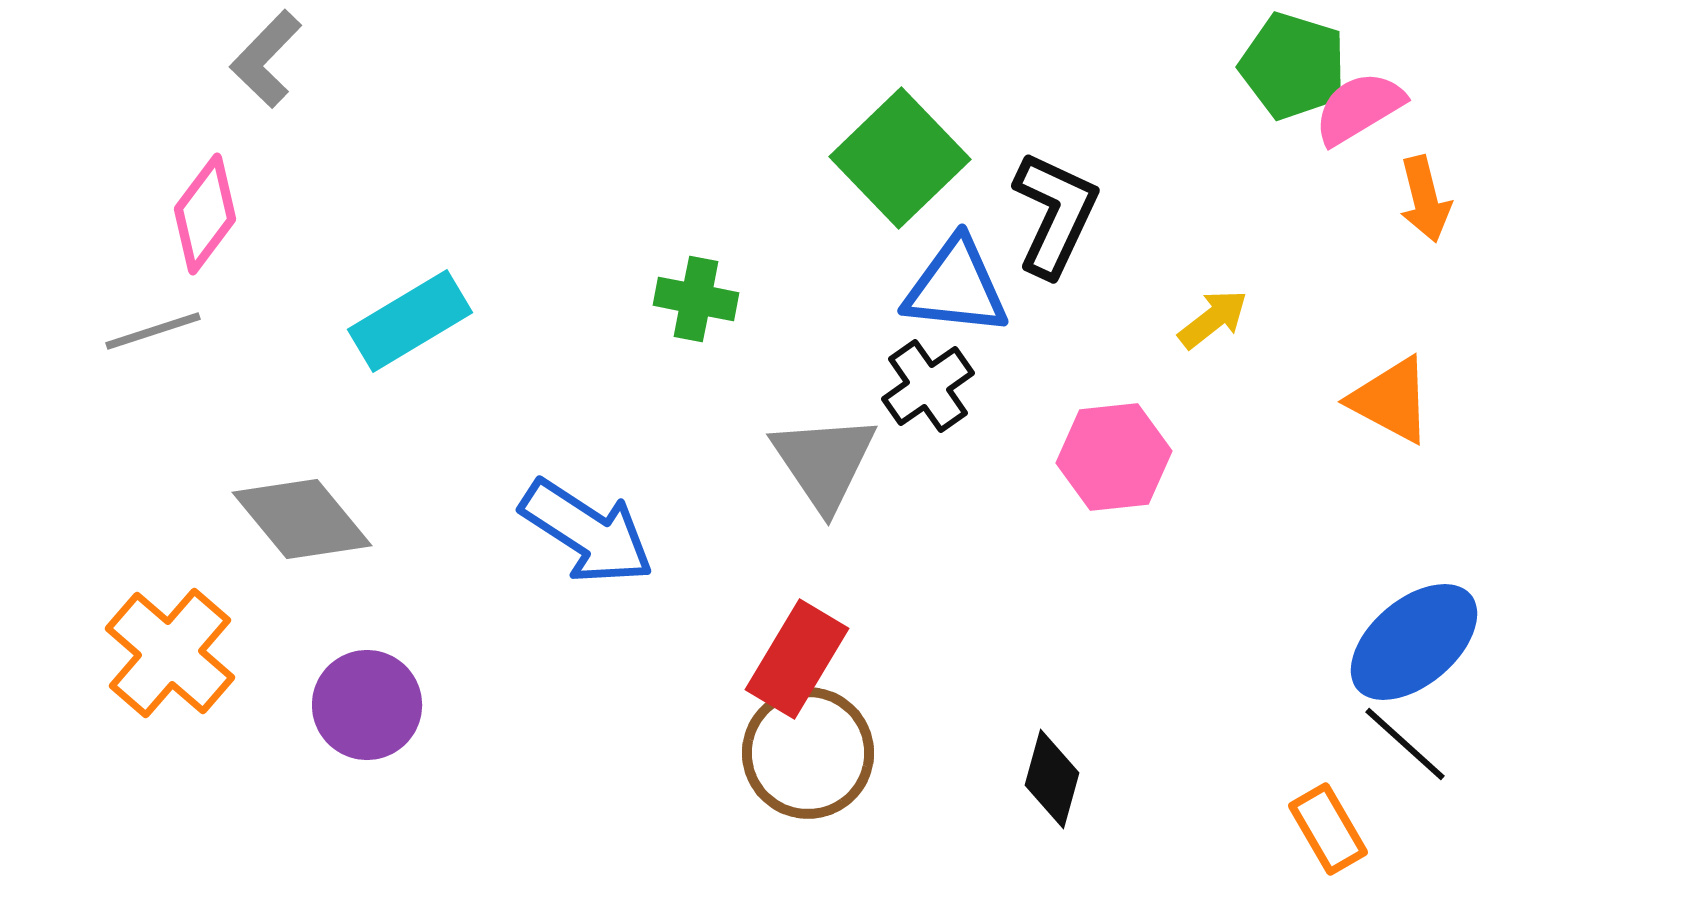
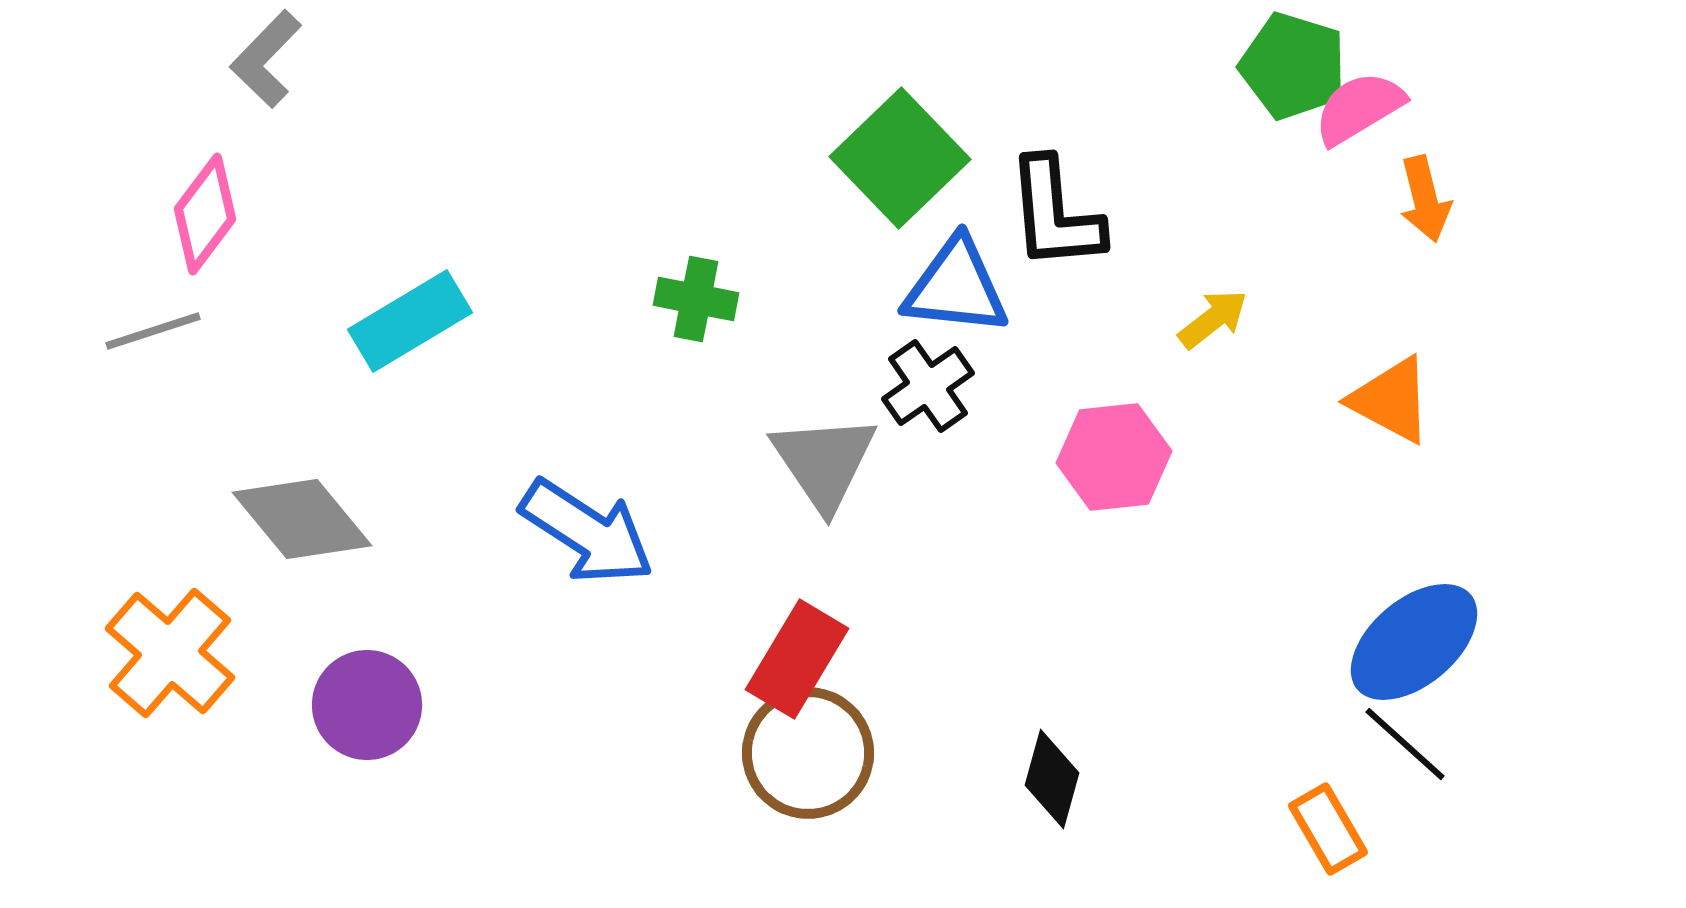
black L-shape: rotated 150 degrees clockwise
